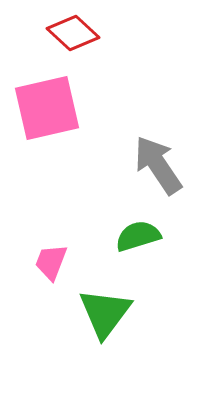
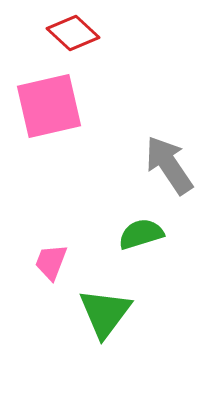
pink square: moved 2 px right, 2 px up
gray arrow: moved 11 px right
green semicircle: moved 3 px right, 2 px up
